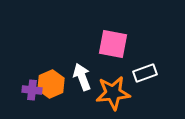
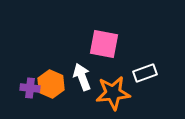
pink square: moved 9 px left
orange hexagon: rotated 12 degrees counterclockwise
purple cross: moved 2 px left, 2 px up
